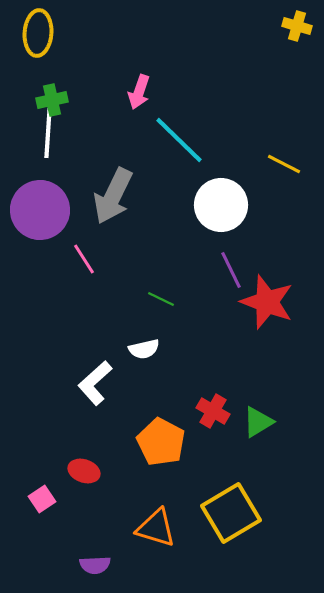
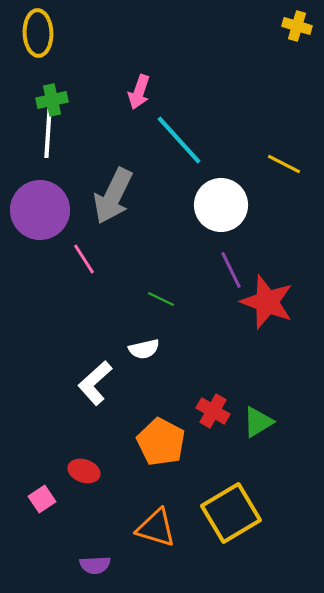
yellow ellipse: rotated 6 degrees counterclockwise
cyan line: rotated 4 degrees clockwise
